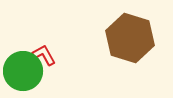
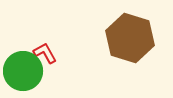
red L-shape: moved 1 px right, 2 px up
